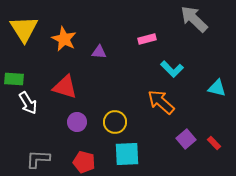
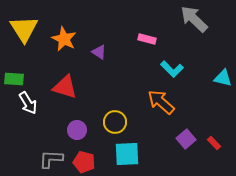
pink rectangle: rotated 30 degrees clockwise
purple triangle: rotated 28 degrees clockwise
cyan triangle: moved 6 px right, 10 px up
purple circle: moved 8 px down
gray L-shape: moved 13 px right
